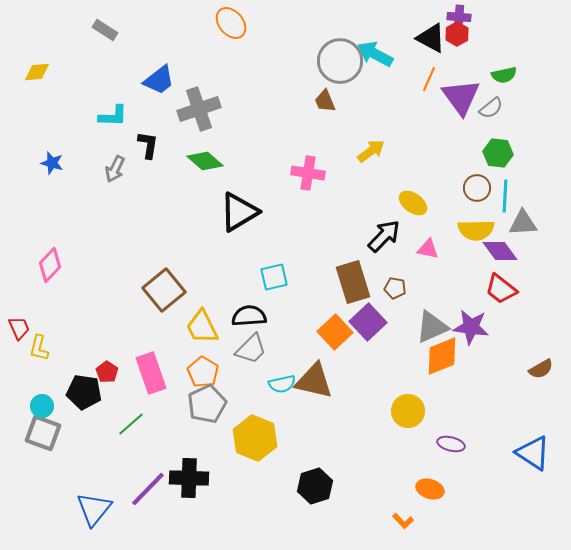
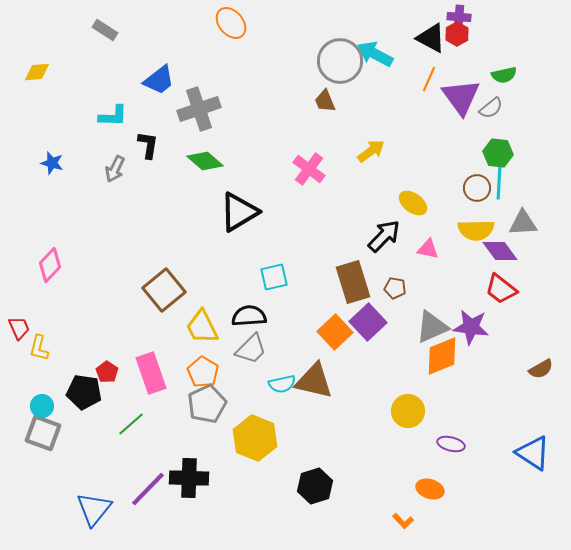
pink cross at (308, 173): moved 1 px right, 4 px up; rotated 28 degrees clockwise
cyan line at (505, 196): moved 6 px left, 13 px up
